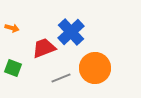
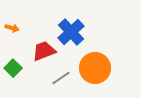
red trapezoid: moved 3 px down
green square: rotated 24 degrees clockwise
gray line: rotated 12 degrees counterclockwise
